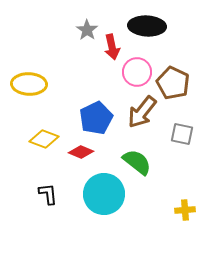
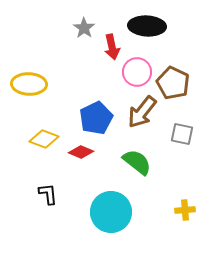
gray star: moved 3 px left, 2 px up
cyan circle: moved 7 px right, 18 px down
